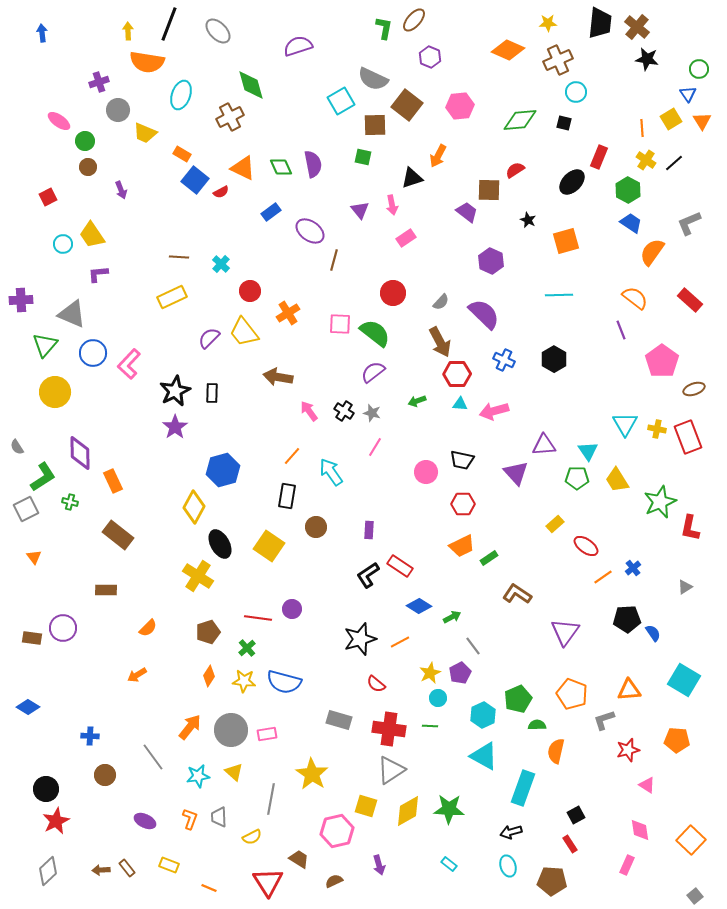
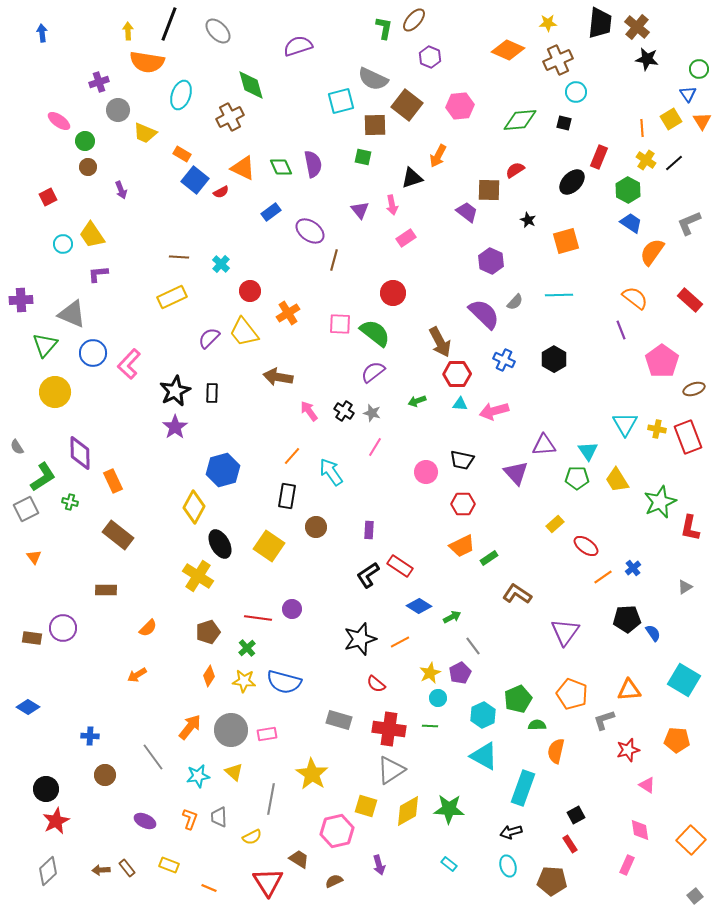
cyan square at (341, 101): rotated 16 degrees clockwise
gray semicircle at (441, 302): moved 74 px right
